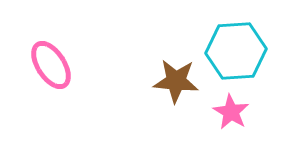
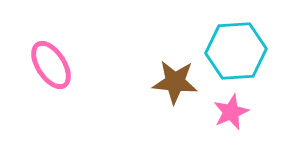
brown star: moved 1 px left, 1 px down
pink star: rotated 18 degrees clockwise
